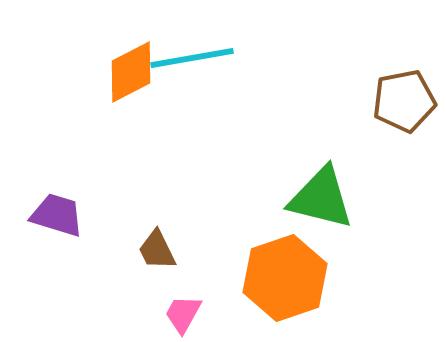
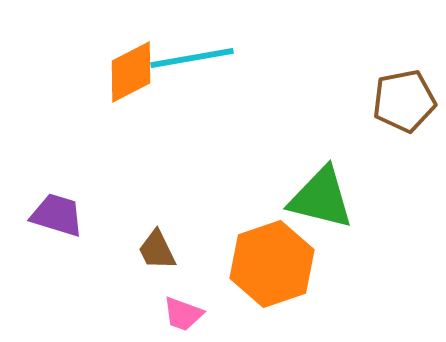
orange hexagon: moved 13 px left, 14 px up
pink trapezoid: rotated 99 degrees counterclockwise
